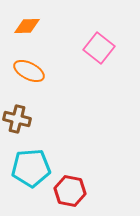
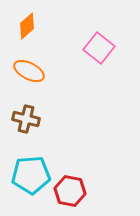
orange diamond: rotated 40 degrees counterclockwise
brown cross: moved 9 px right
cyan pentagon: moved 7 px down
